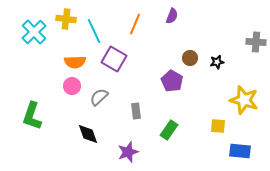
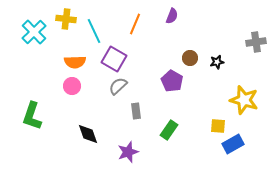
gray cross: rotated 12 degrees counterclockwise
gray semicircle: moved 19 px right, 11 px up
blue rectangle: moved 7 px left, 7 px up; rotated 35 degrees counterclockwise
